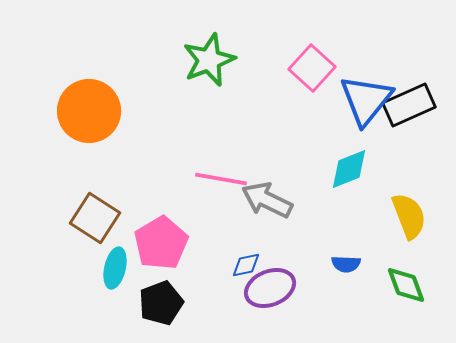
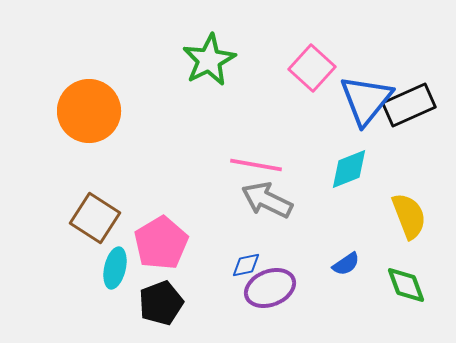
green star: rotated 6 degrees counterclockwise
pink line: moved 35 px right, 14 px up
blue semicircle: rotated 36 degrees counterclockwise
